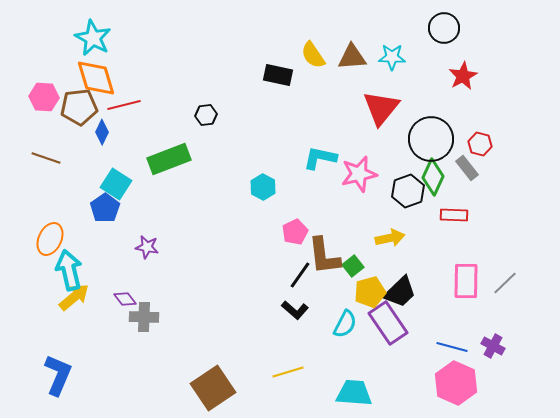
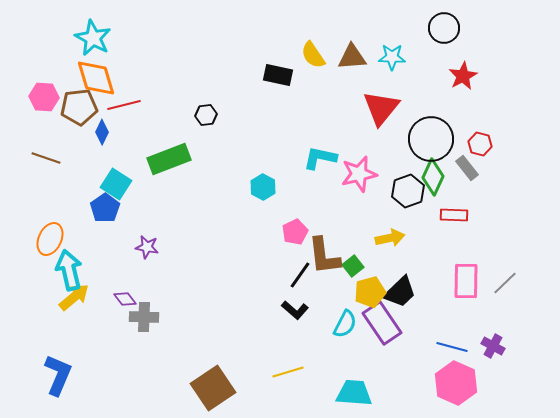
purple rectangle at (388, 323): moved 6 px left
